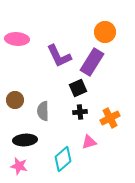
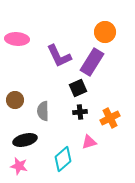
black ellipse: rotated 10 degrees counterclockwise
